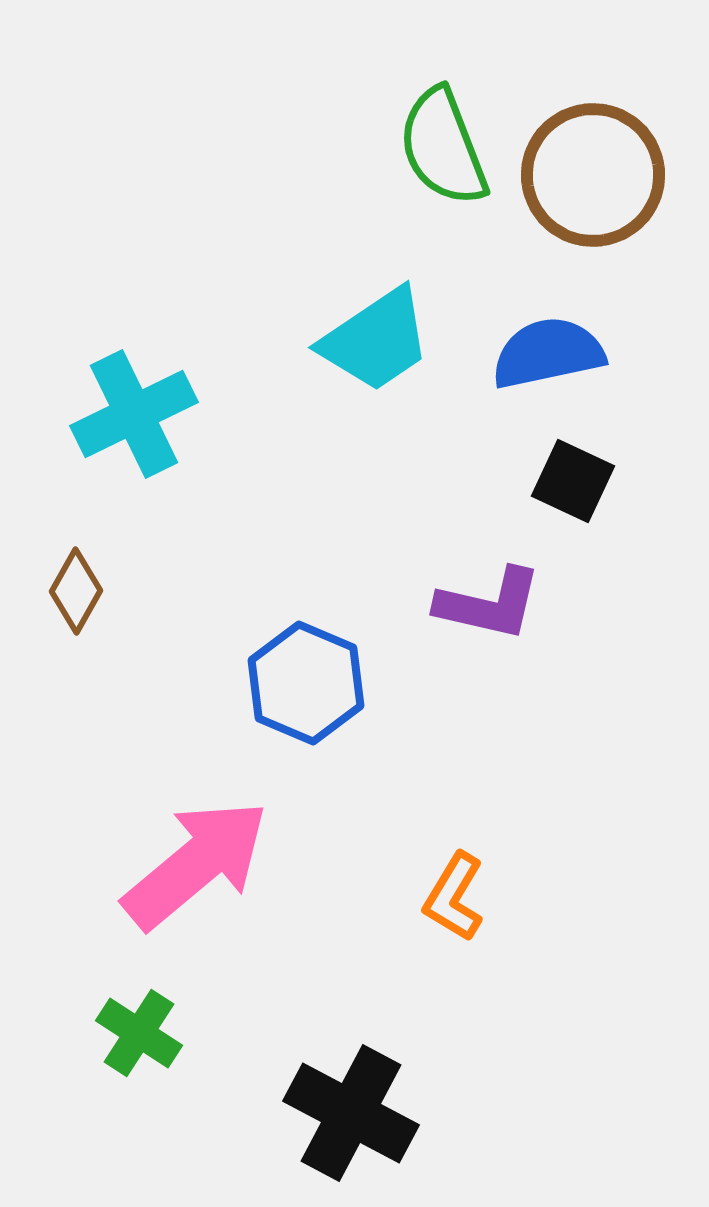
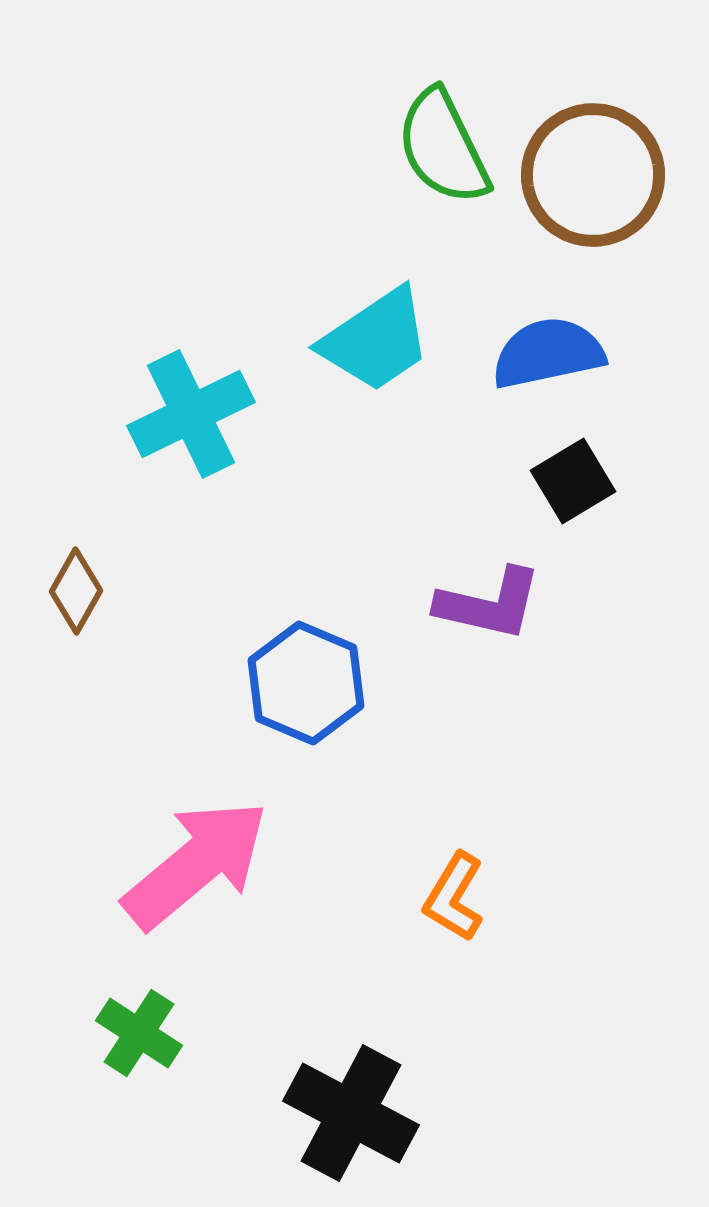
green semicircle: rotated 5 degrees counterclockwise
cyan cross: moved 57 px right
black square: rotated 34 degrees clockwise
